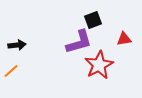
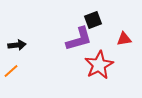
purple L-shape: moved 3 px up
